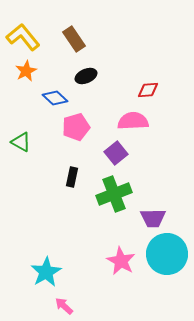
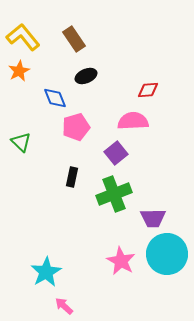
orange star: moved 7 px left
blue diamond: rotated 25 degrees clockwise
green triangle: rotated 15 degrees clockwise
